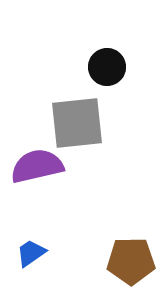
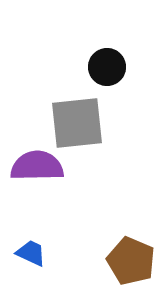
purple semicircle: rotated 12 degrees clockwise
blue trapezoid: rotated 60 degrees clockwise
brown pentagon: rotated 24 degrees clockwise
